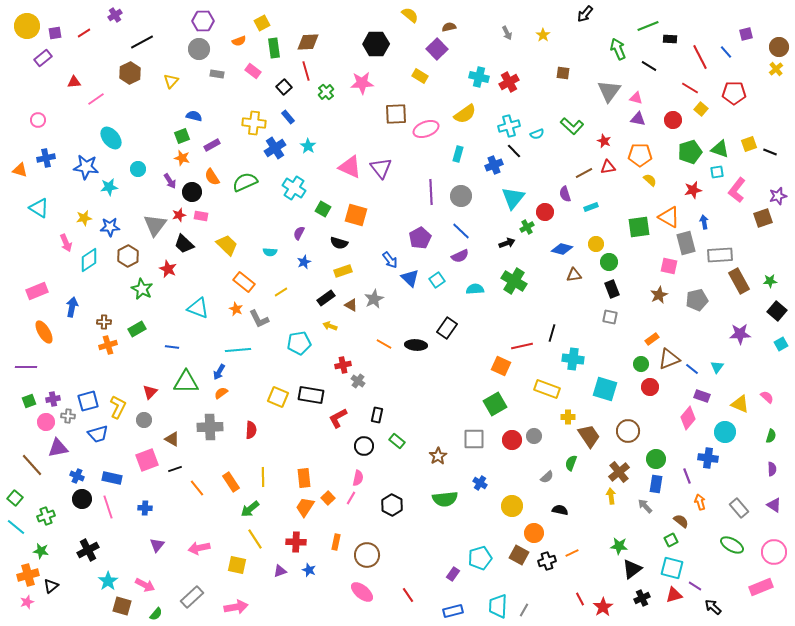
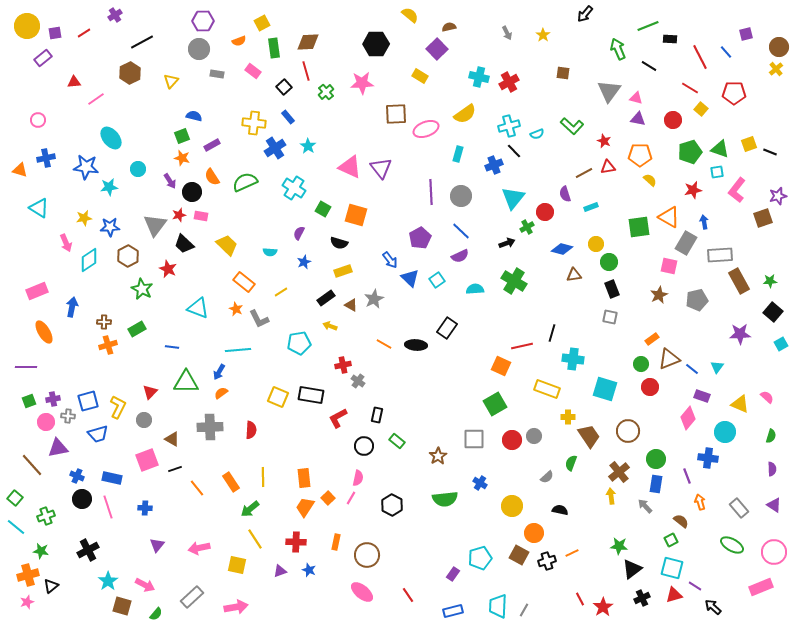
gray rectangle at (686, 243): rotated 45 degrees clockwise
black square at (777, 311): moved 4 px left, 1 px down
